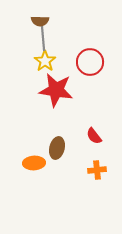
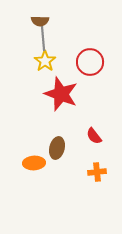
red star: moved 5 px right, 4 px down; rotated 12 degrees clockwise
orange cross: moved 2 px down
